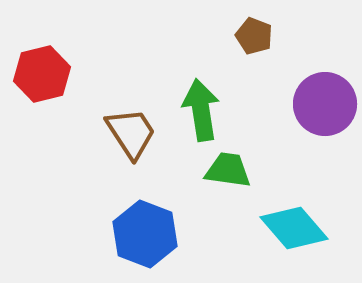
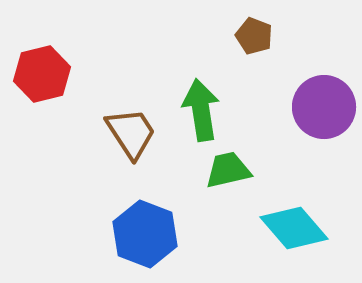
purple circle: moved 1 px left, 3 px down
green trapezoid: rotated 21 degrees counterclockwise
